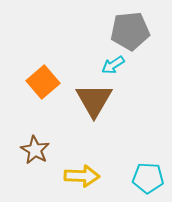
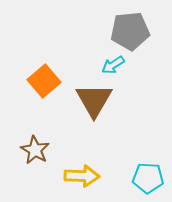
orange square: moved 1 px right, 1 px up
